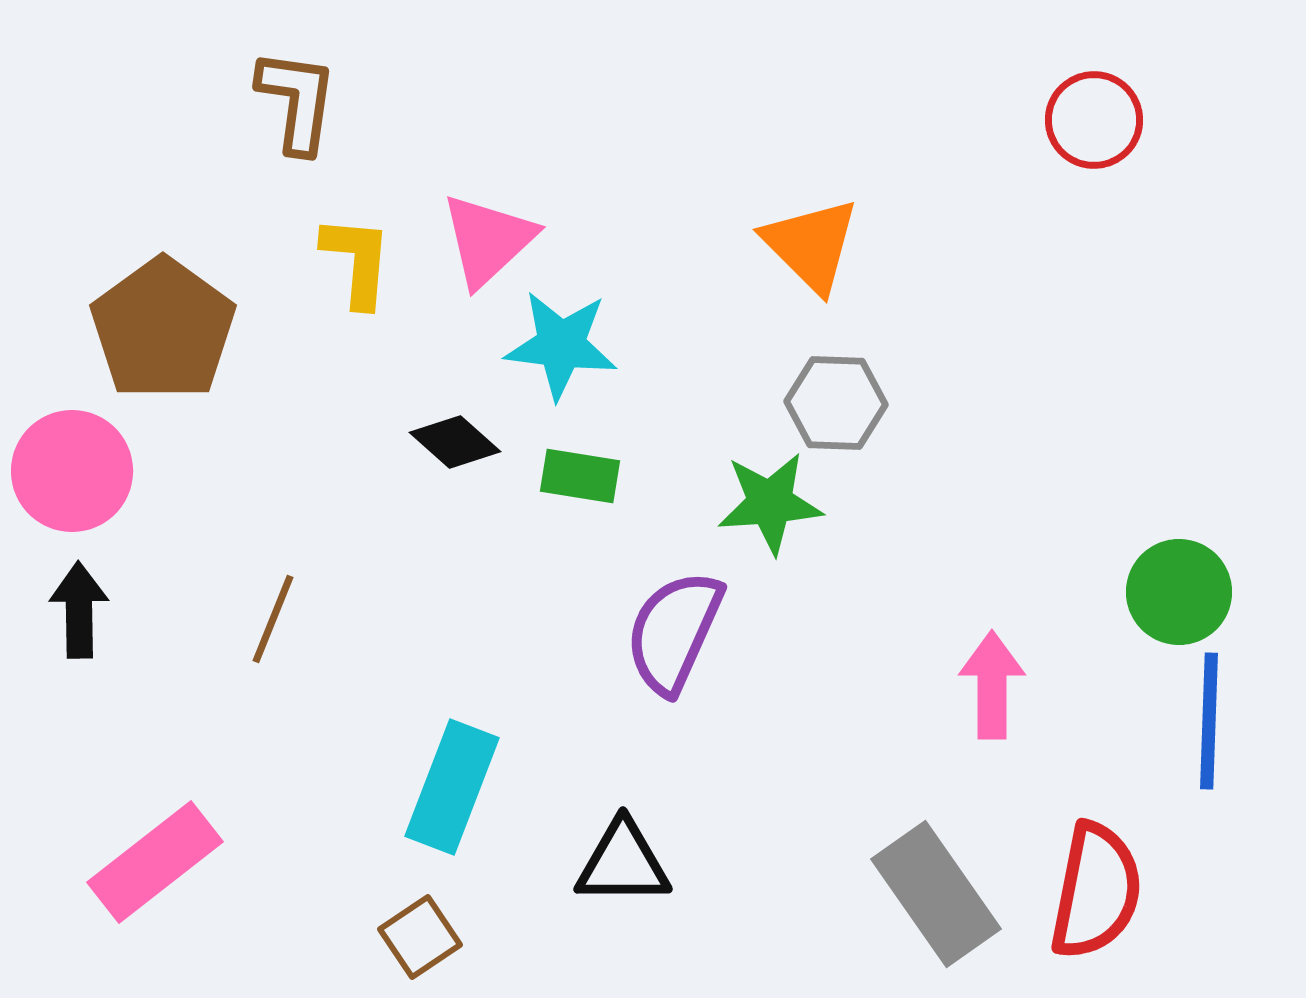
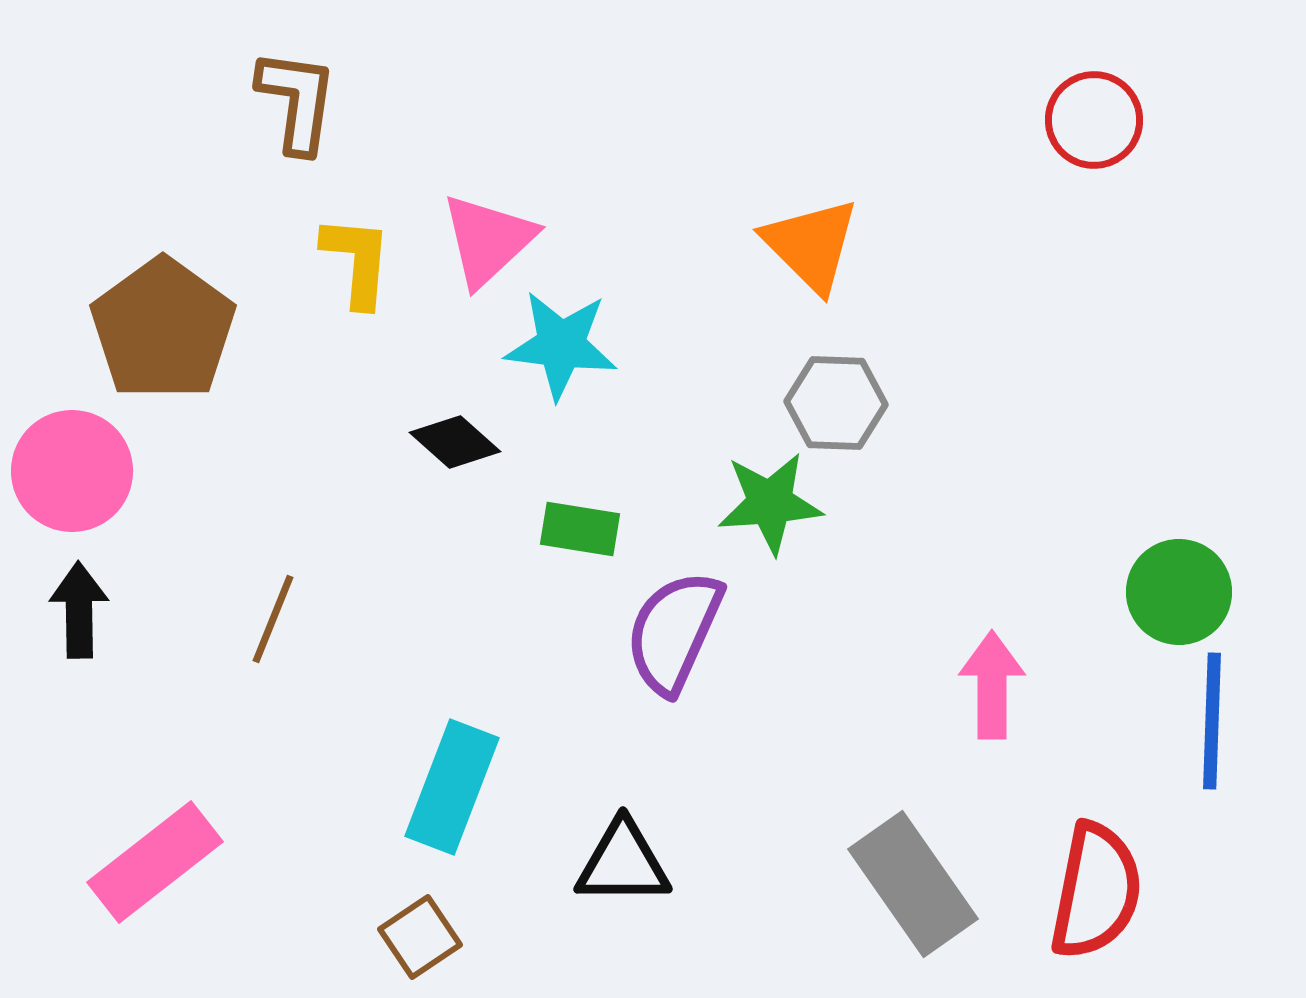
green rectangle: moved 53 px down
blue line: moved 3 px right
gray rectangle: moved 23 px left, 10 px up
